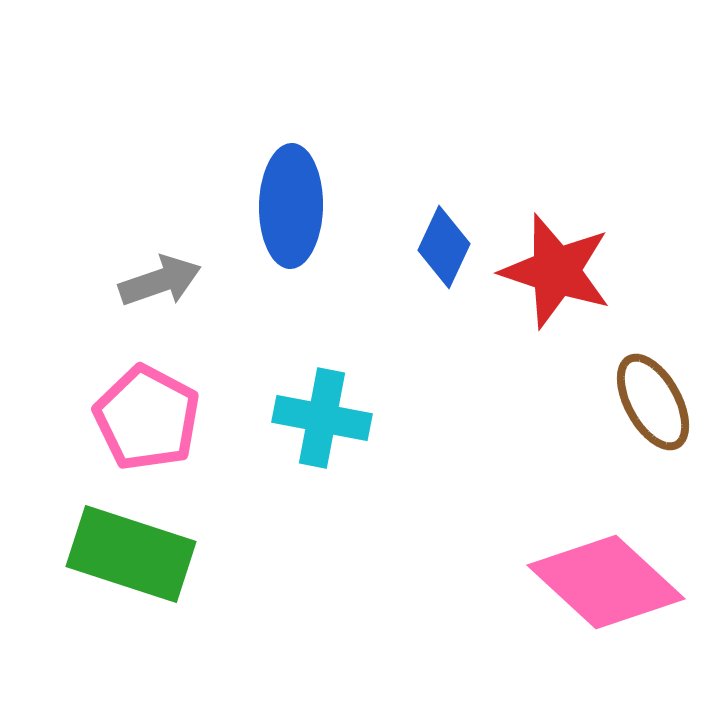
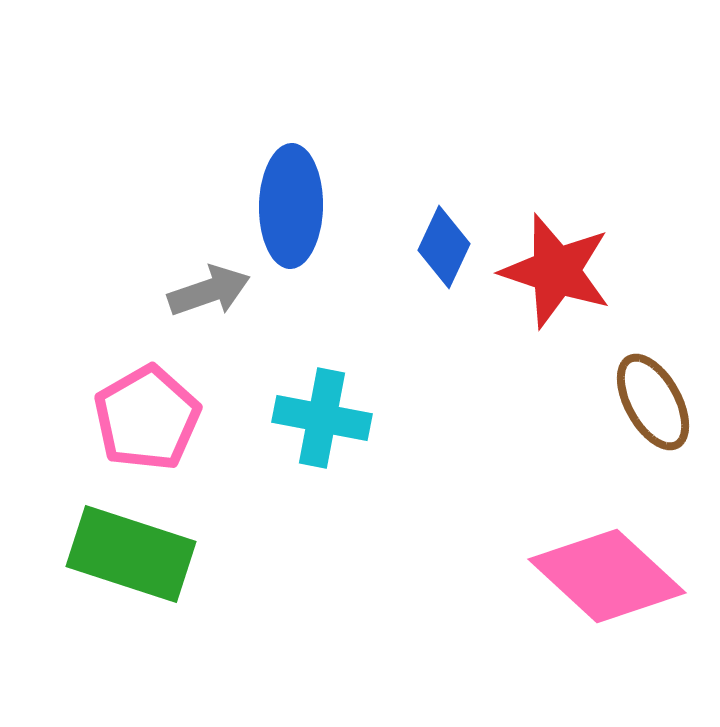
gray arrow: moved 49 px right, 10 px down
pink pentagon: rotated 14 degrees clockwise
pink diamond: moved 1 px right, 6 px up
